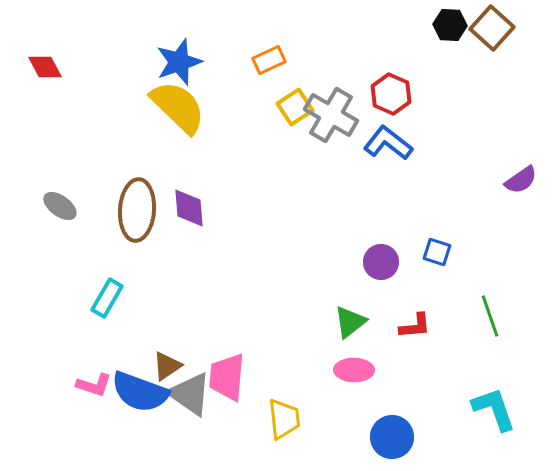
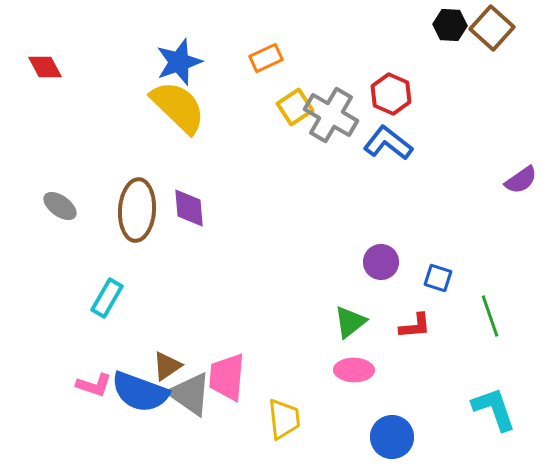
orange rectangle: moved 3 px left, 2 px up
blue square: moved 1 px right, 26 px down
